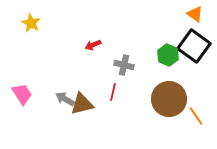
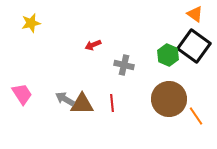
yellow star: rotated 30 degrees clockwise
red line: moved 1 px left, 11 px down; rotated 18 degrees counterclockwise
brown triangle: rotated 15 degrees clockwise
